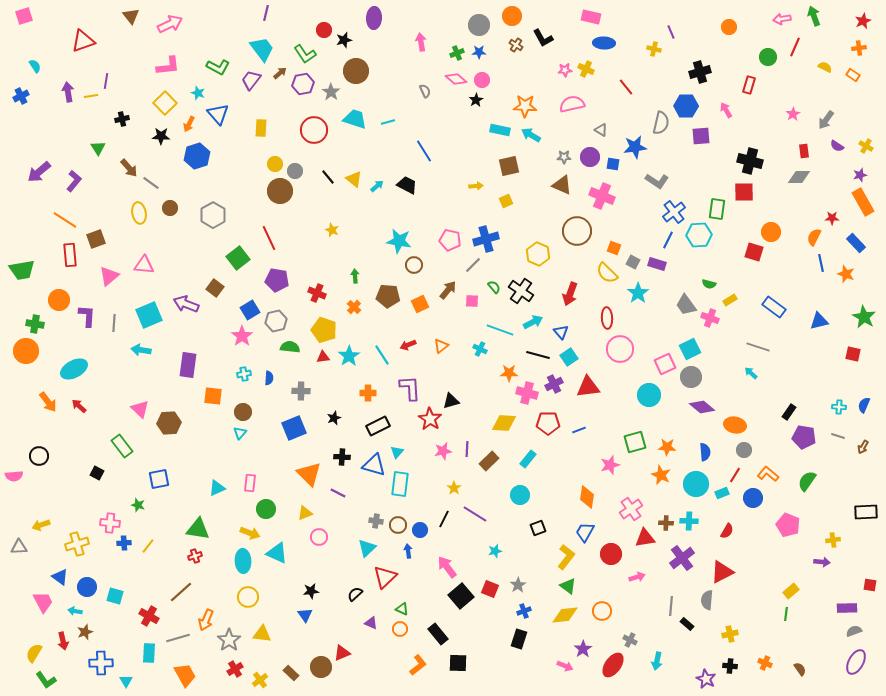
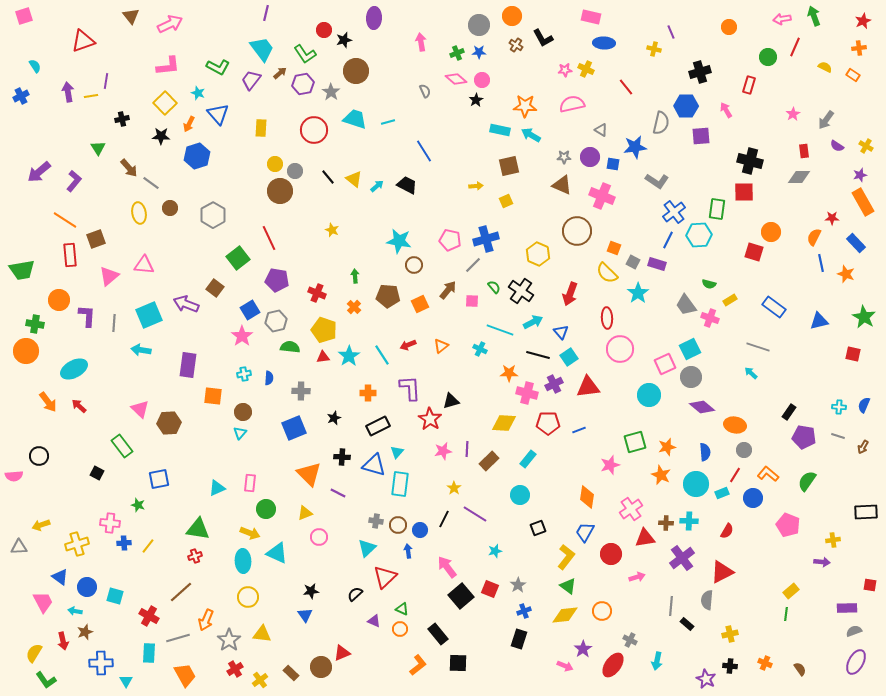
orange star at (667, 447): rotated 18 degrees counterclockwise
purple triangle at (371, 623): moved 3 px right, 2 px up
